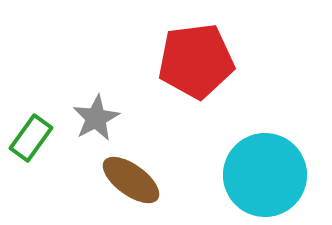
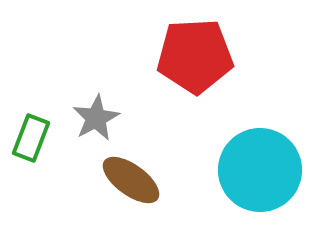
red pentagon: moved 1 px left, 5 px up; rotated 4 degrees clockwise
green rectangle: rotated 15 degrees counterclockwise
cyan circle: moved 5 px left, 5 px up
